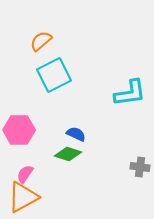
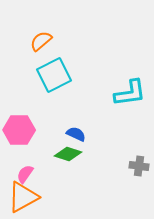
gray cross: moved 1 px left, 1 px up
